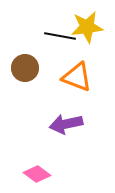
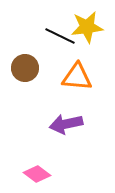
black line: rotated 16 degrees clockwise
orange triangle: rotated 16 degrees counterclockwise
